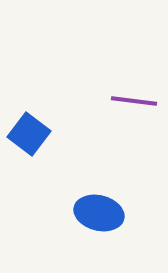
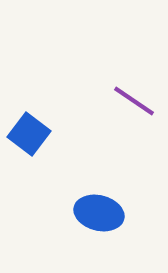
purple line: rotated 27 degrees clockwise
